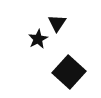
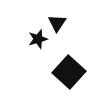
black star: rotated 12 degrees clockwise
